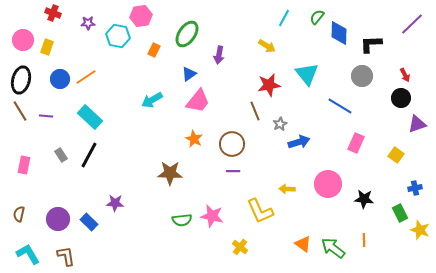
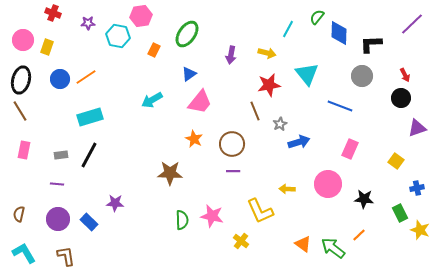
cyan line at (284, 18): moved 4 px right, 11 px down
yellow arrow at (267, 46): moved 7 px down; rotated 18 degrees counterclockwise
purple arrow at (219, 55): moved 12 px right
pink trapezoid at (198, 101): moved 2 px right, 1 px down
blue line at (340, 106): rotated 10 degrees counterclockwise
purple line at (46, 116): moved 11 px right, 68 px down
cyan rectangle at (90, 117): rotated 60 degrees counterclockwise
purple triangle at (417, 124): moved 4 px down
pink rectangle at (356, 143): moved 6 px left, 6 px down
gray rectangle at (61, 155): rotated 64 degrees counterclockwise
yellow square at (396, 155): moved 6 px down
pink rectangle at (24, 165): moved 15 px up
blue cross at (415, 188): moved 2 px right
green semicircle at (182, 220): rotated 84 degrees counterclockwise
orange line at (364, 240): moved 5 px left, 5 px up; rotated 48 degrees clockwise
yellow cross at (240, 247): moved 1 px right, 6 px up
cyan L-shape at (28, 254): moved 4 px left, 1 px up
